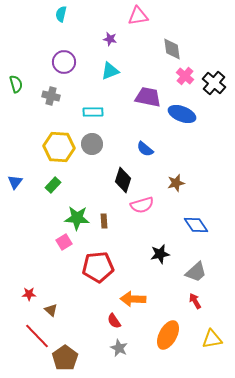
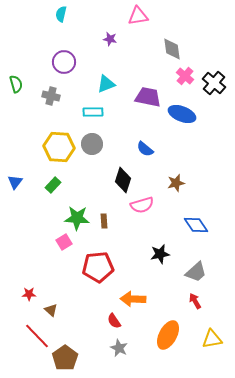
cyan triangle: moved 4 px left, 13 px down
